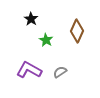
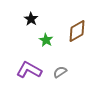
brown diamond: rotated 35 degrees clockwise
